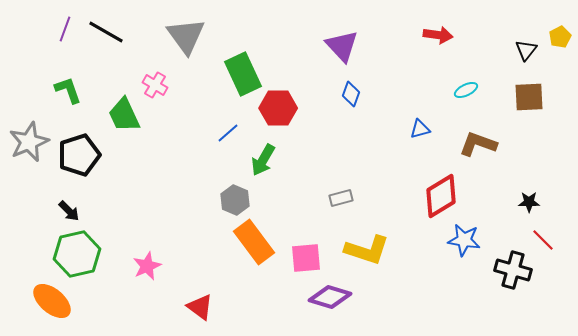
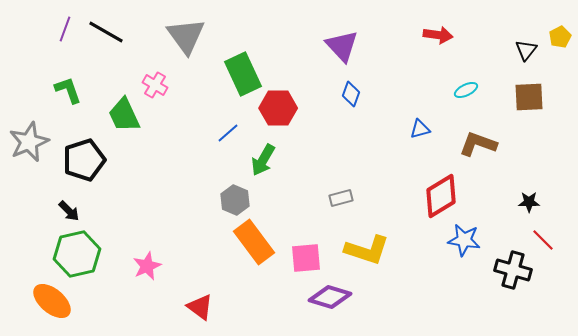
black pentagon: moved 5 px right, 5 px down
